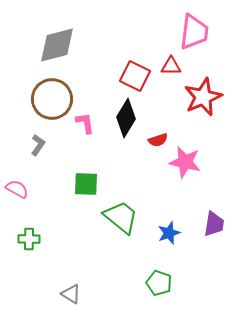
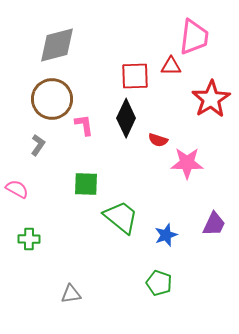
pink trapezoid: moved 5 px down
red square: rotated 28 degrees counterclockwise
red star: moved 8 px right, 2 px down; rotated 9 degrees counterclockwise
black diamond: rotated 6 degrees counterclockwise
pink L-shape: moved 1 px left, 2 px down
red semicircle: rotated 36 degrees clockwise
pink star: moved 2 px right, 1 px down; rotated 12 degrees counterclockwise
purple trapezoid: rotated 16 degrees clockwise
blue star: moved 3 px left, 2 px down
gray triangle: rotated 40 degrees counterclockwise
